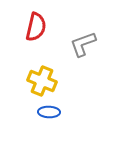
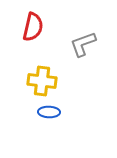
red semicircle: moved 3 px left
yellow cross: rotated 16 degrees counterclockwise
